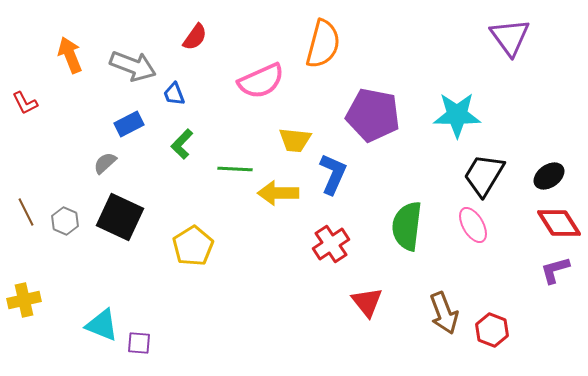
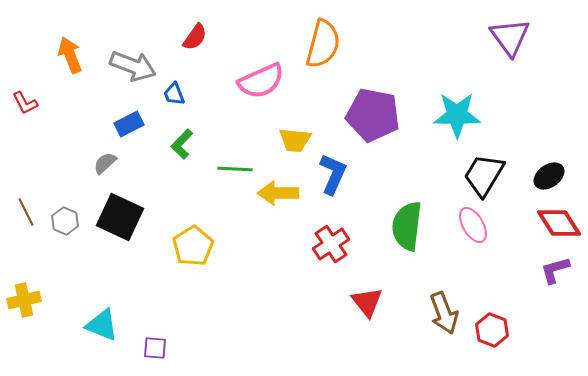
purple square: moved 16 px right, 5 px down
